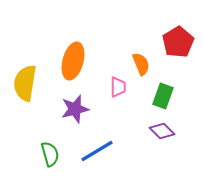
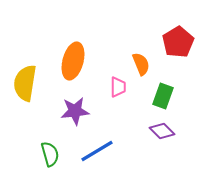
purple star: moved 2 px down; rotated 8 degrees clockwise
